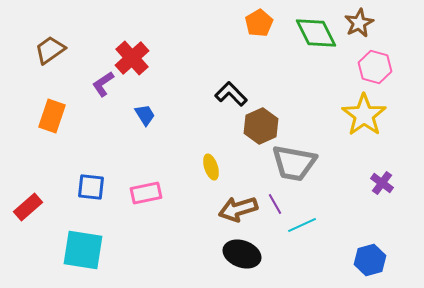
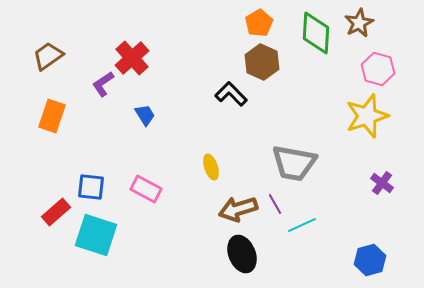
green diamond: rotated 30 degrees clockwise
brown trapezoid: moved 2 px left, 6 px down
pink hexagon: moved 3 px right, 2 px down
yellow star: moved 3 px right, 1 px down; rotated 18 degrees clockwise
brown hexagon: moved 1 px right, 64 px up; rotated 12 degrees counterclockwise
pink rectangle: moved 4 px up; rotated 40 degrees clockwise
red rectangle: moved 28 px right, 5 px down
cyan square: moved 13 px right, 15 px up; rotated 9 degrees clockwise
black ellipse: rotated 48 degrees clockwise
